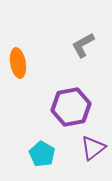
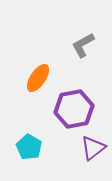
orange ellipse: moved 20 px right, 15 px down; rotated 44 degrees clockwise
purple hexagon: moved 3 px right, 2 px down
cyan pentagon: moved 13 px left, 7 px up
